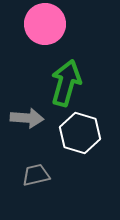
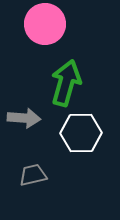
gray arrow: moved 3 px left
white hexagon: moved 1 px right; rotated 18 degrees counterclockwise
gray trapezoid: moved 3 px left
